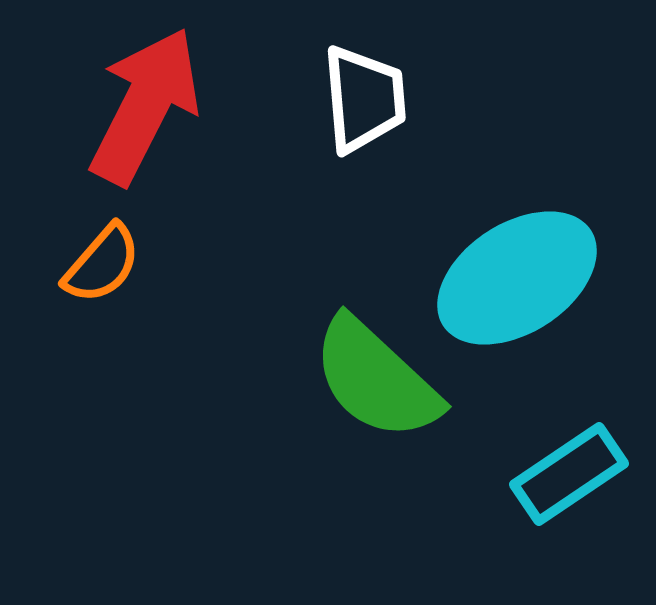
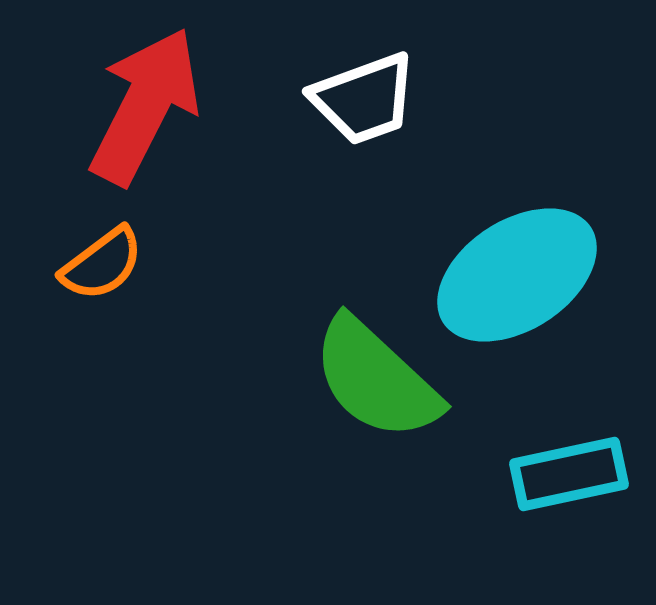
white trapezoid: rotated 75 degrees clockwise
orange semicircle: rotated 12 degrees clockwise
cyan ellipse: moved 3 px up
cyan rectangle: rotated 22 degrees clockwise
